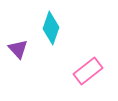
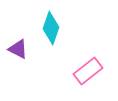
purple triangle: rotated 20 degrees counterclockwise
